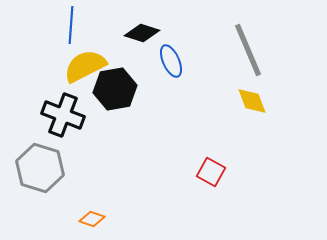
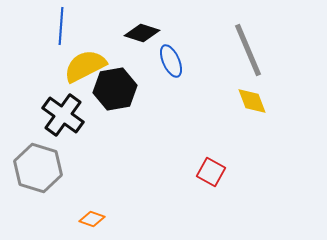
blue line: moved 10 px left, 1 px down
black cross: rotated 15 degrees clockwise
gray hexagon: moved 2 px left
